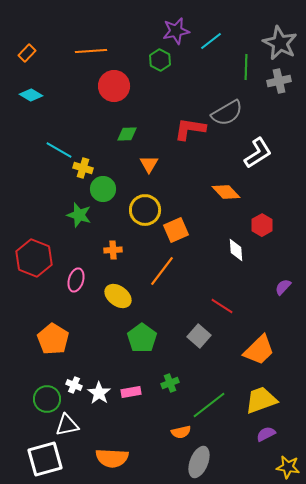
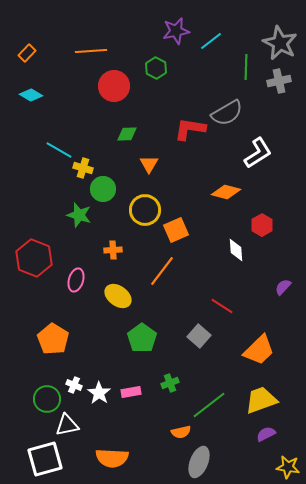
green hexagon at (160, 60): moved 4 px left, 8 px down
orange diamond at (226, 192): rotated 32 degrees counterclockwise
